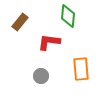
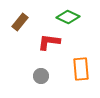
green diamond: moved 1 px down; rotated 70 degrees counterclockwise
